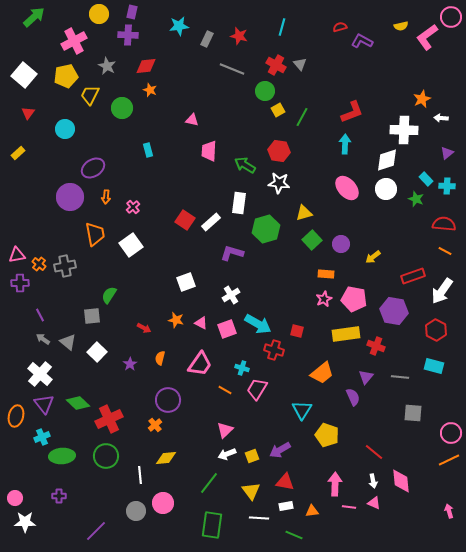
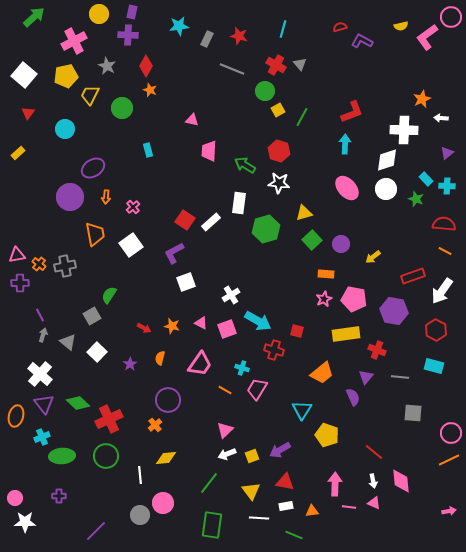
cyan line at (282, 27): moved 1 px right, 2 px down
red diamond at (146, 66): rotated 55 degrees counterclockwise
red hexagon at (279, 151): rotated 10 degrees clockwise
purple L-shape at (232, 253): moved 58 px left; rotated 45 degrees counterclockwise
gray square at (92, 316): rotated 24 degrees counterclockwise
orange star at (176, 320): moved 4 px left, 6 px down
cyan arrow at (258, 324): moved 3 px up
gray arrow at (43, 339): moved 4 px up; rotated 72 degrees clockwise
red cross at (376, 346): moved 1 px right, 4 px down
gray circle at (136, 511): moved 4 px right, 4 px down
pink arrow at (449, 511): rotated 96 degrees clockwise
